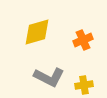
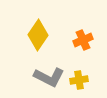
yellow diamond: moved 1 px right, 3 px down; rotated 40 degrees counterclockwise
yellow cross: moved 5 px left, 5 px up
